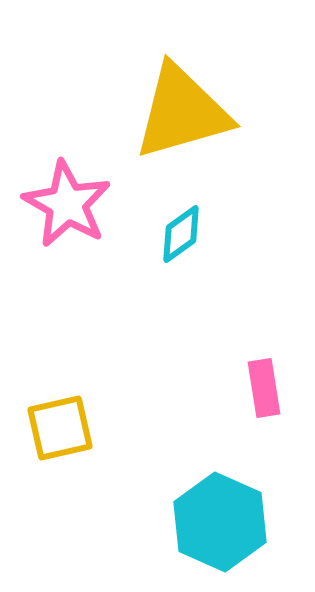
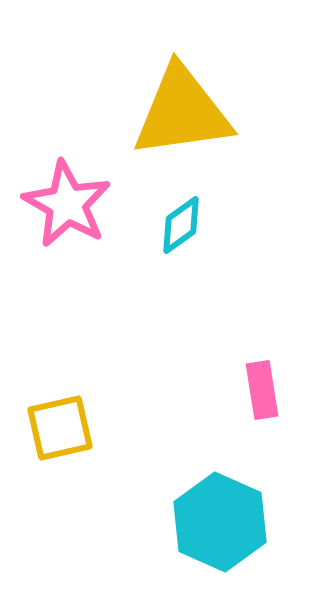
yellow triangle: rotated 8 degrees clockwise
cyan diamond: moved 9 px up
pink rectangle: moved 2 px left, 2 px down
